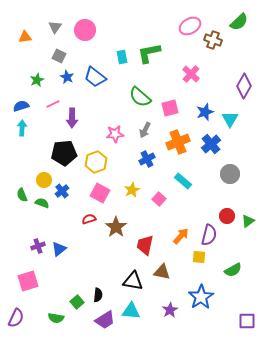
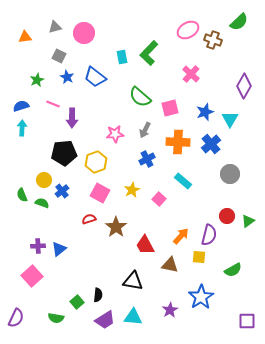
pink ellipse at (190, 26): moved 2 px left, 4 px down
gray triangle at (55, 27): rotated 40 degrees clockwise
pink circle at (85, 30): moved 1 px left, 3 px down
green L-shape at (149, 53): rotated 35 degrees counterclockwise
pink line at (53, 104): rotated 48 degrees clockwise
orange cross at (178, 142): rotated 25 degrees clockwise
red trapezoid at (145, 245): rotated 40 degrees counterclockwise
purple cross at (38, 246): rotated 16 degrees clockwise
brown triangle at (162, 272): moved 8 px right, 7 px up
pink square at (28, 281): moved 4 px right, 5 px up; rotated 25 degrees counterclockwise
cyan triangle at (131, 311): moved 2 px right, 6 px down
